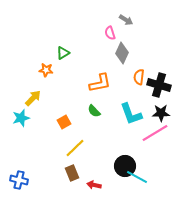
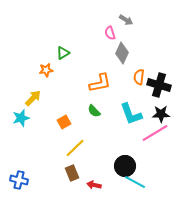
orange star: rotated 16 degrees counterclockwise
black star: moved 1 px down
cyan line: moved 2 px left, 5 px down
